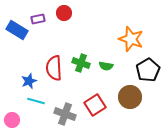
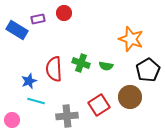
red semicircle: moved 1 px down
red square: moved 4 px right
gray cross: moved 2 px right, 2 px down; rotated 25 degrees counterclockwise
